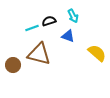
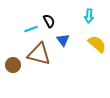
cyan arrow: moved 16 px right; rotated 32 degrees clockwise
black semicircle: rotated 80 degrees clockwise
cyan line: moved 1 px left, 1 px down
blue triangle: moved 5 px left, 4 px down; rotated 32 degrees clockwise
yellow semicircle: moved 9 px up
